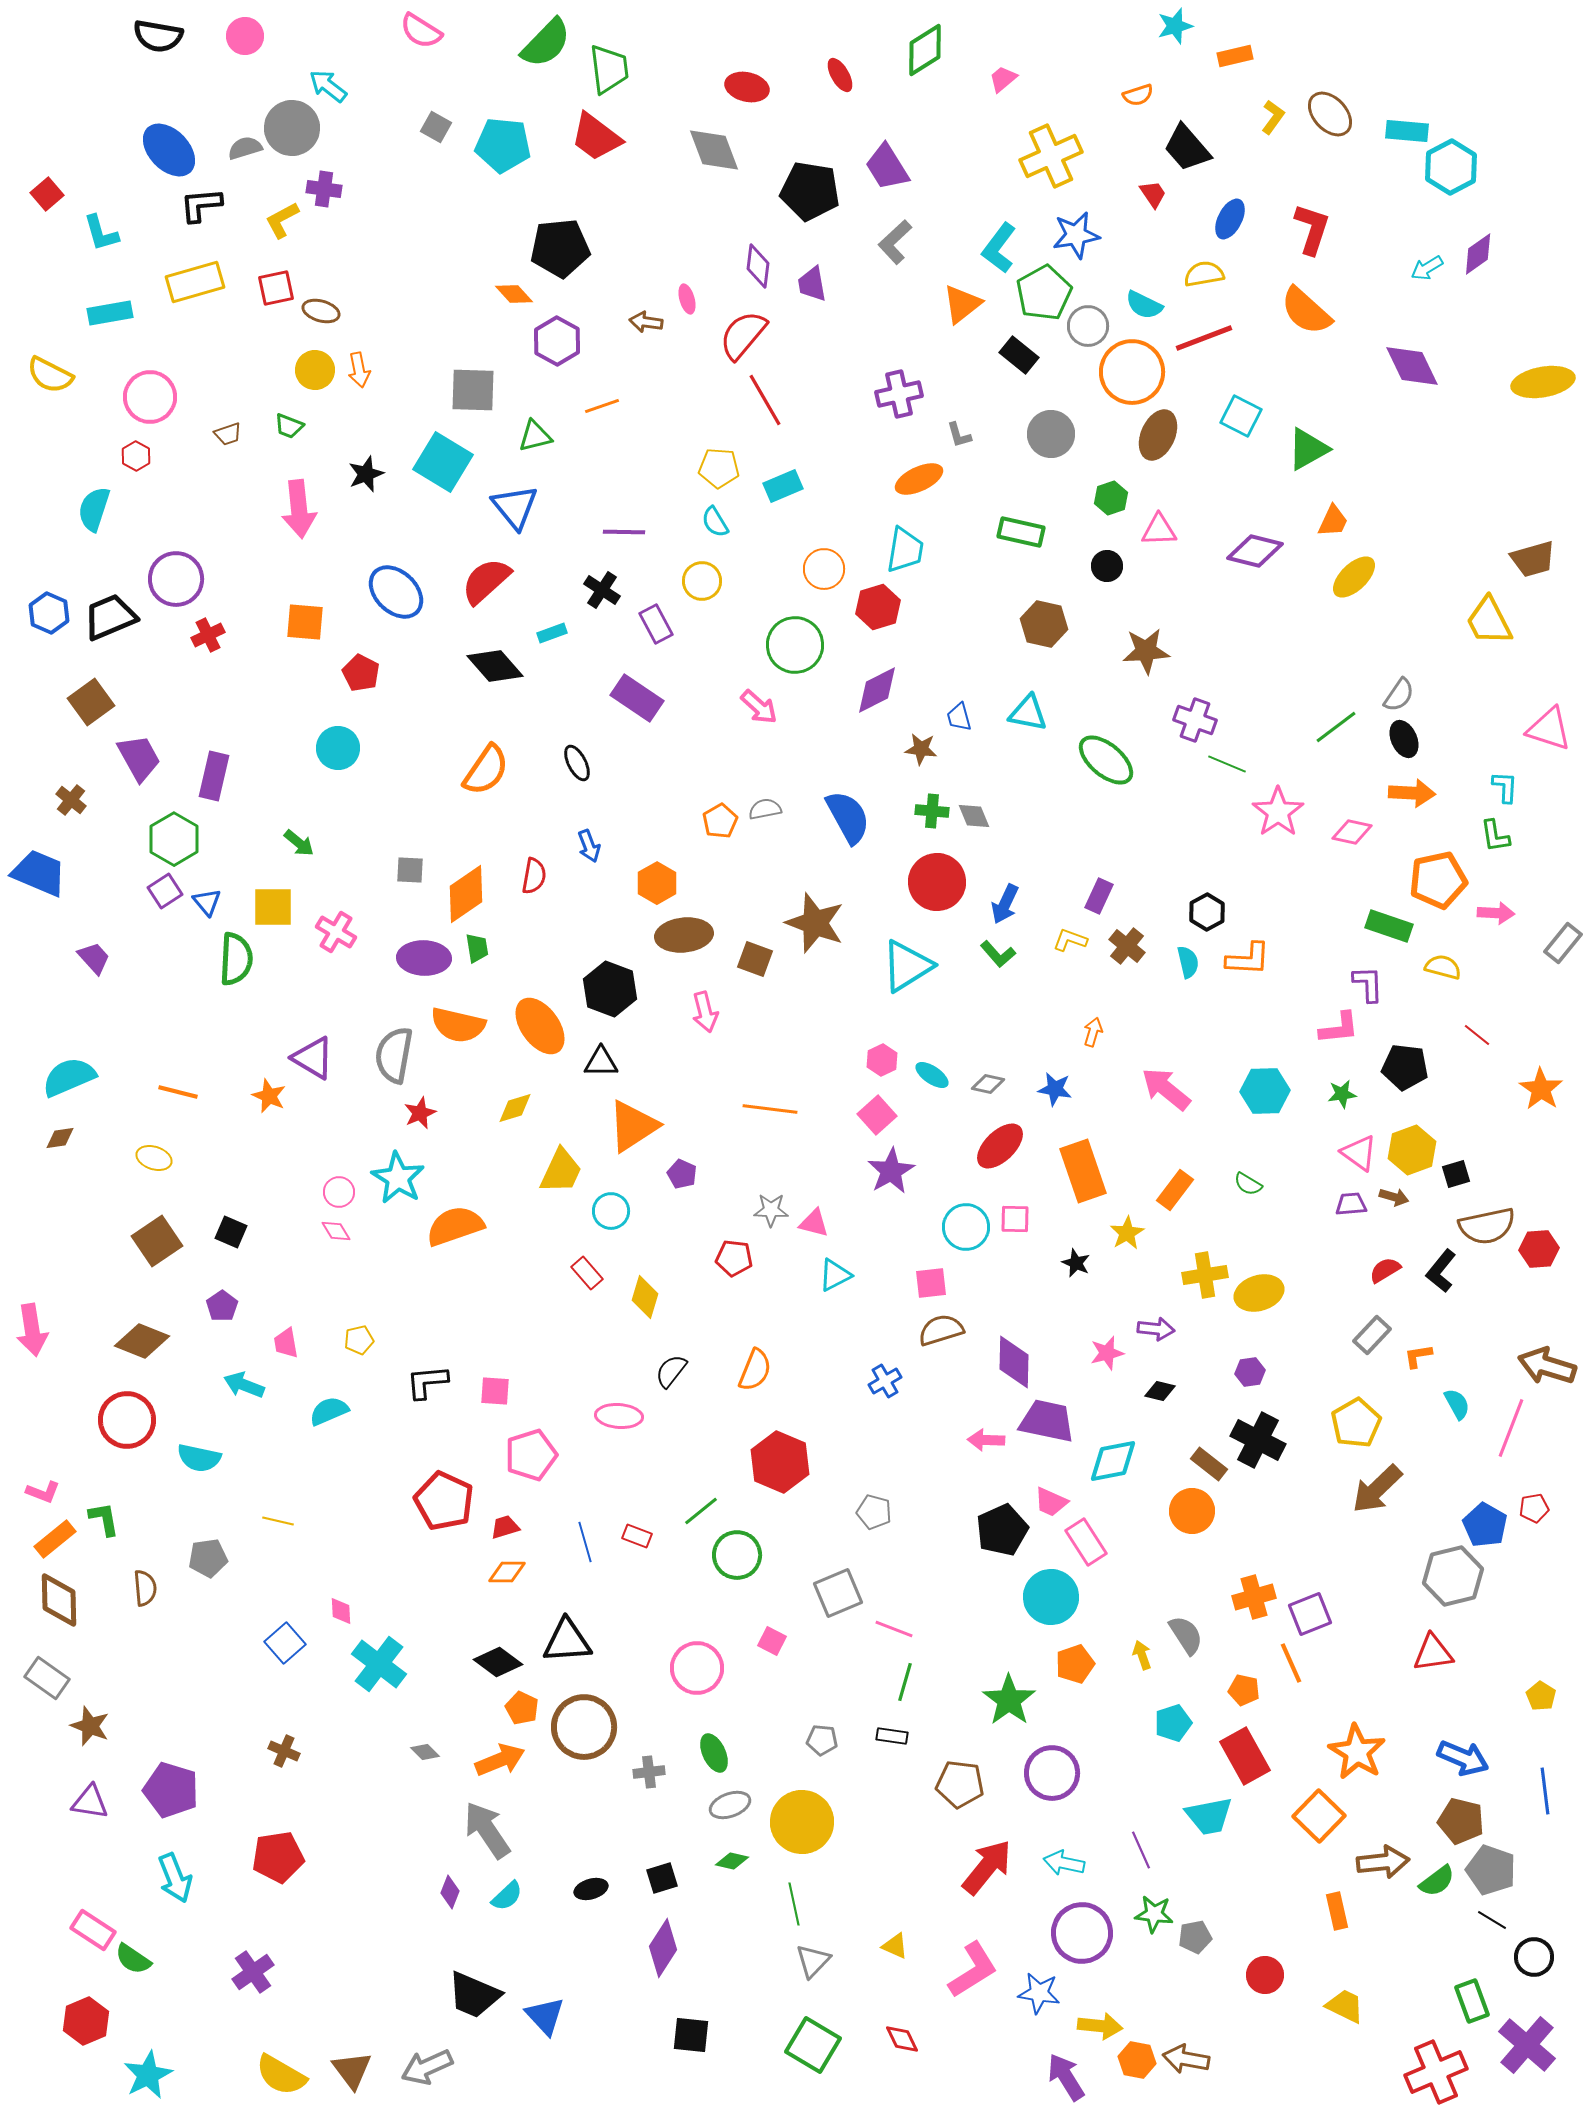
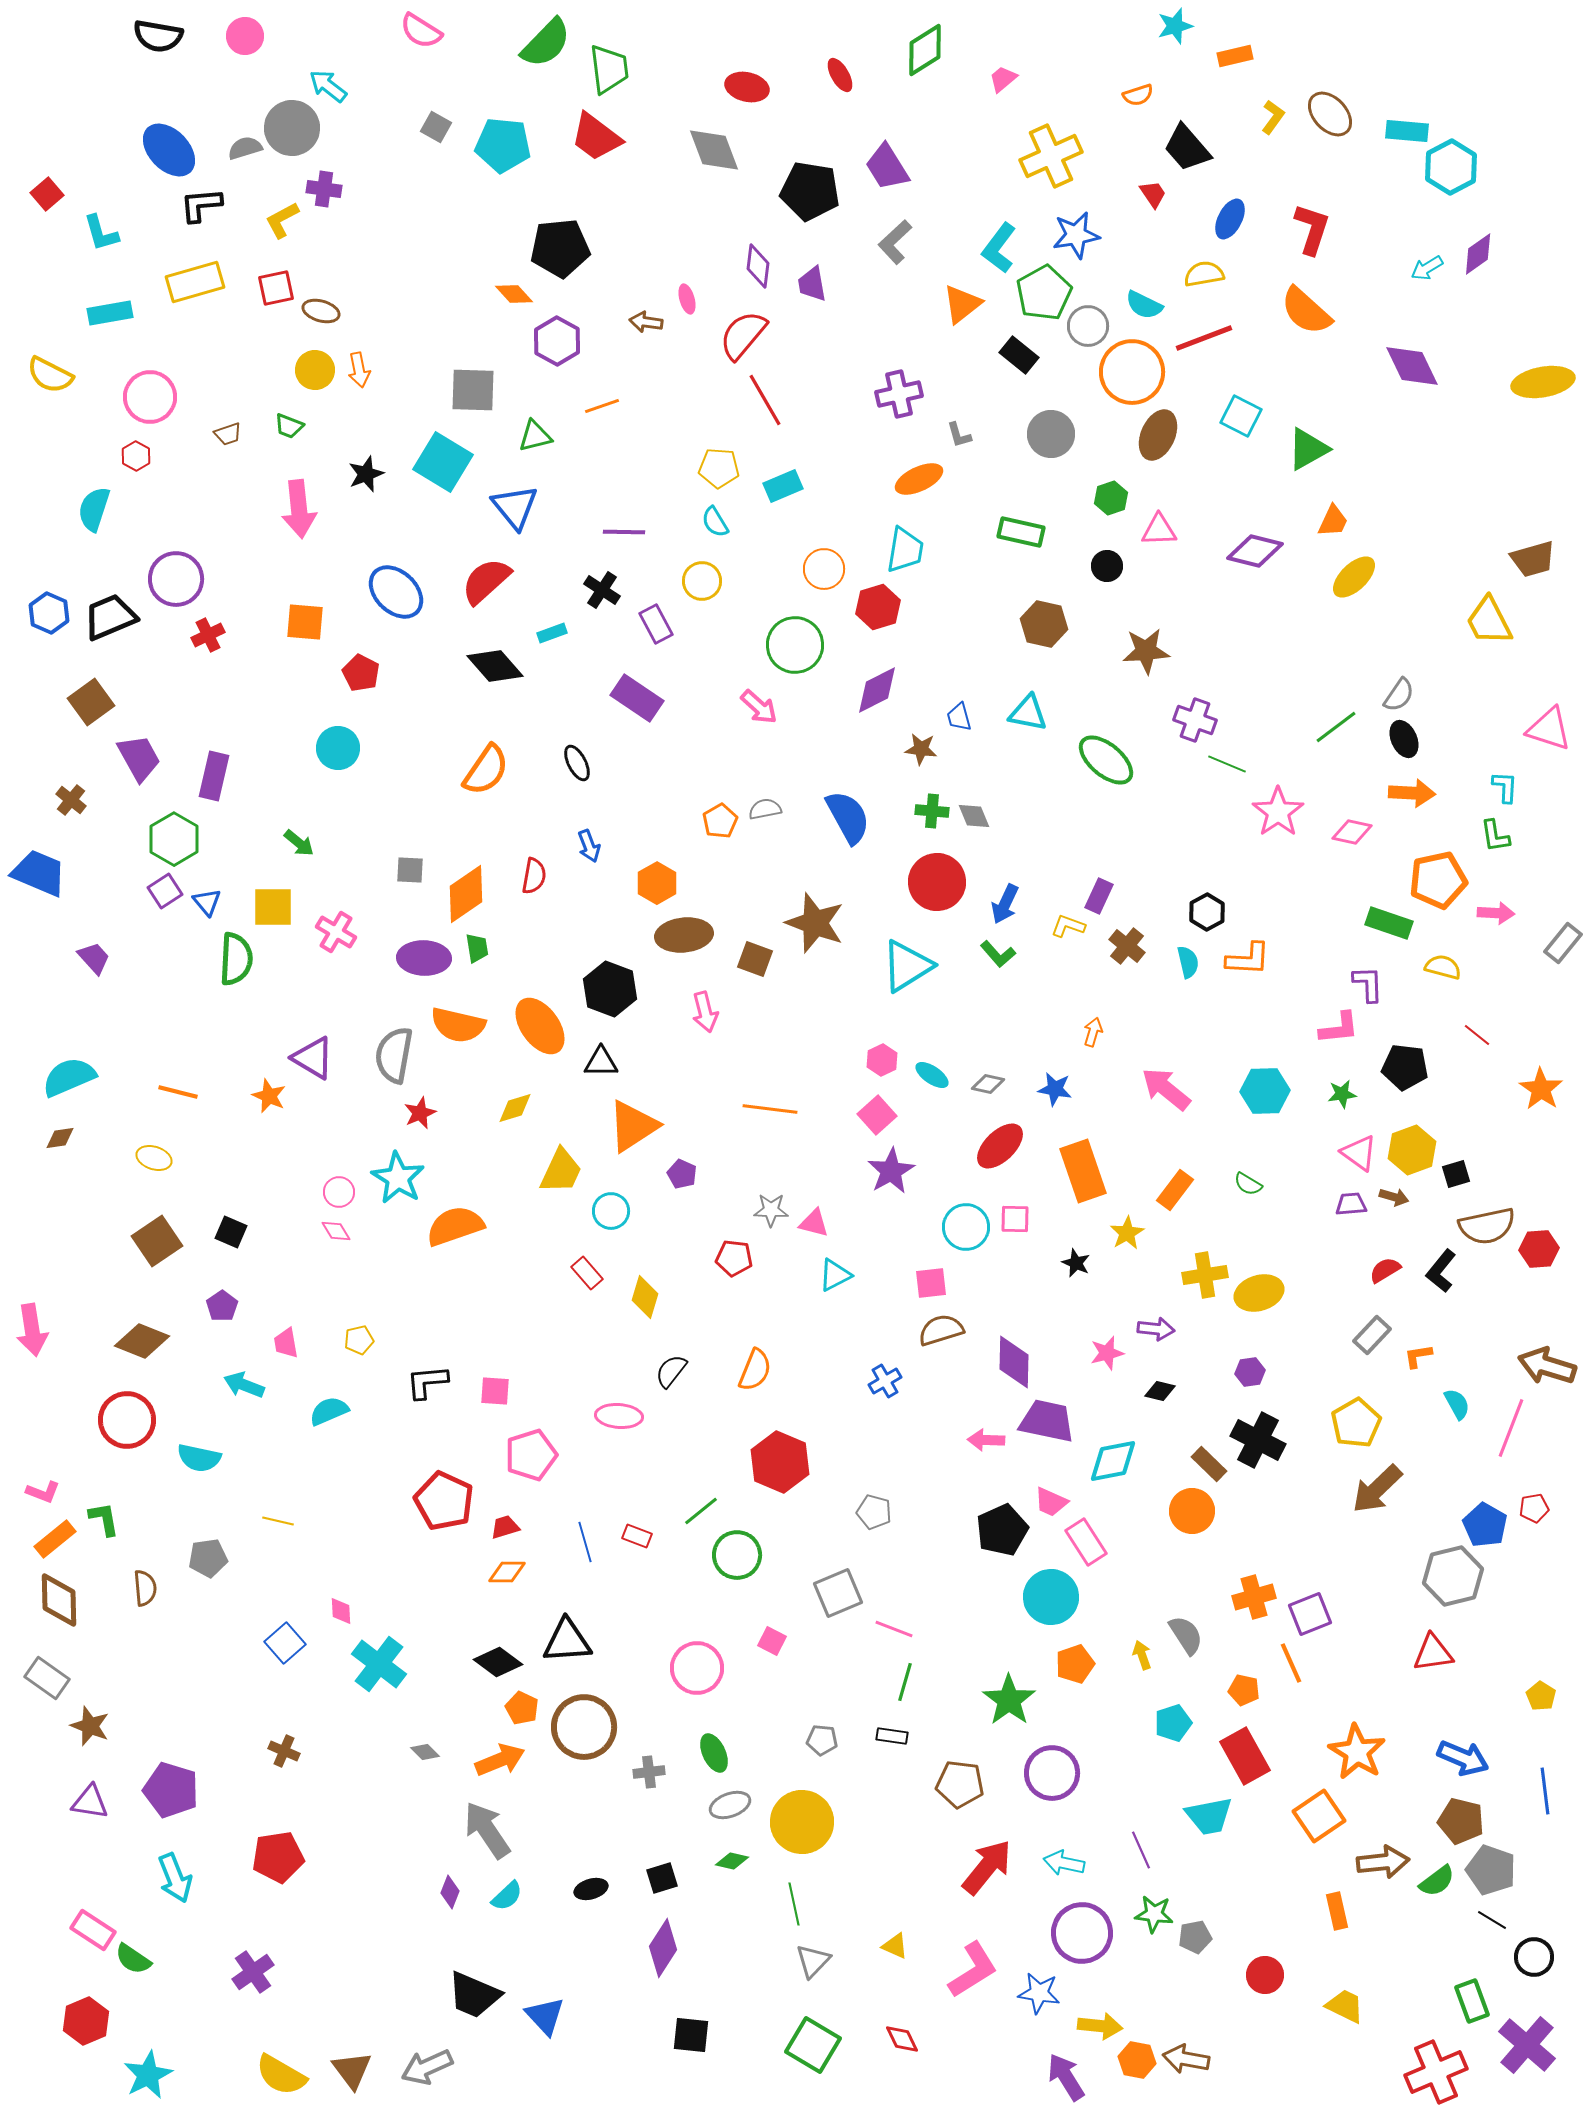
green rectangle at (1389, 926): moved 3 px up
yellow L-shape at (1070, 940): moved 2 px left, 14 px up
brown rectangle at (1209, 1464): rotated 6 degrees clockwise
orange square at (1319, 1816): rotated 12 degrees clockwise
